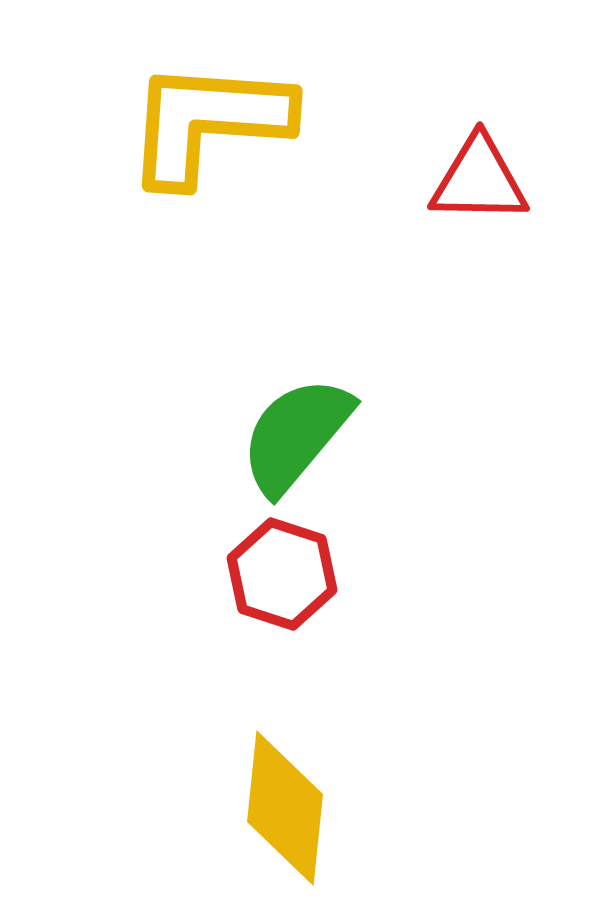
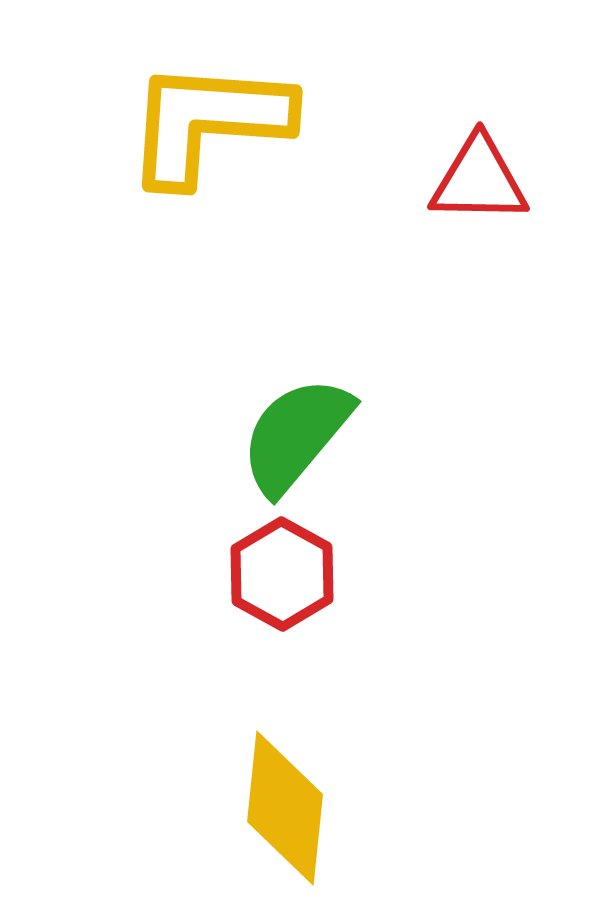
red hexagon: rotated 11 degrees clockwise
